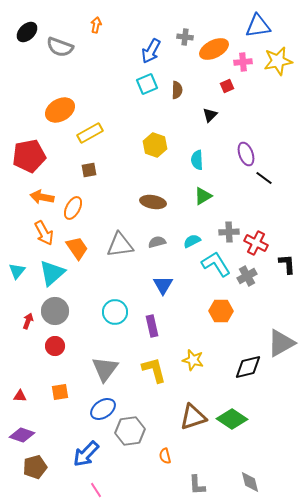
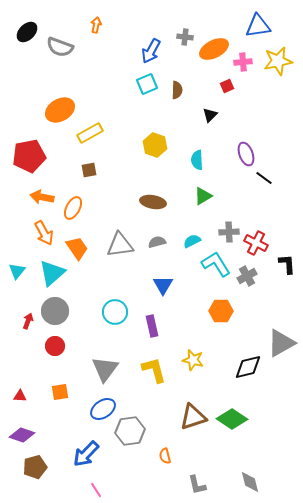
gray L-shape at (197, 485): rotated 10 degrees counterclockwise
